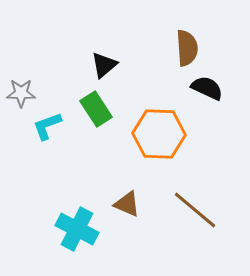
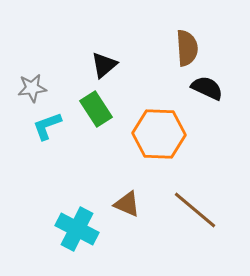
gray star: moved 11 px right, 5 px up; rotated 8 degrees counterclockwise
